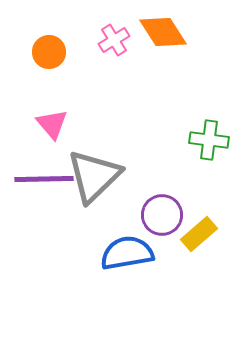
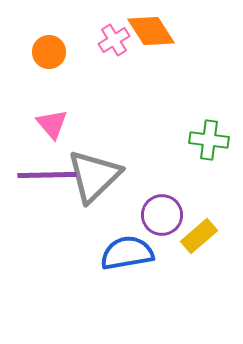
orange diamond: moved 12 px left, 1 px up
purple line: moved 3 px right, 4 px up
yellow rectangle: moved 2 px down
